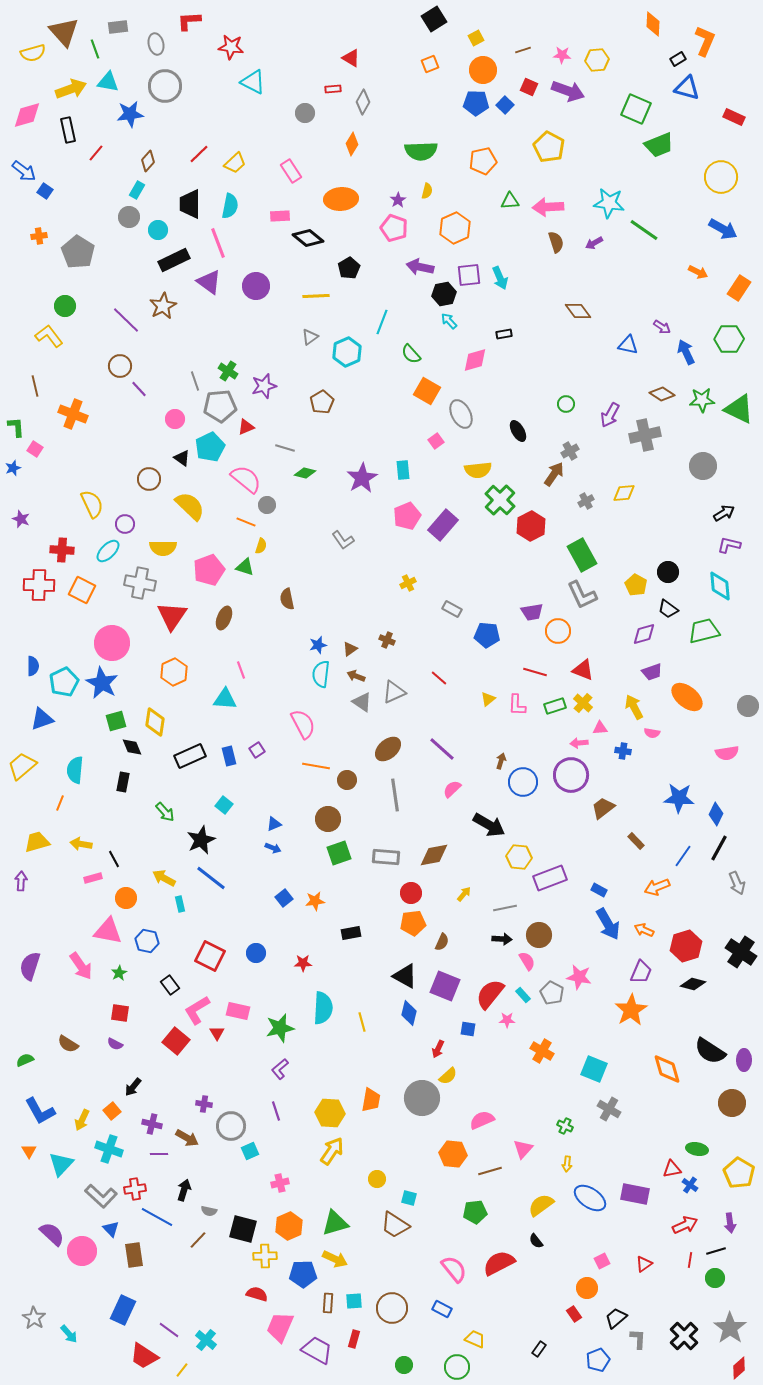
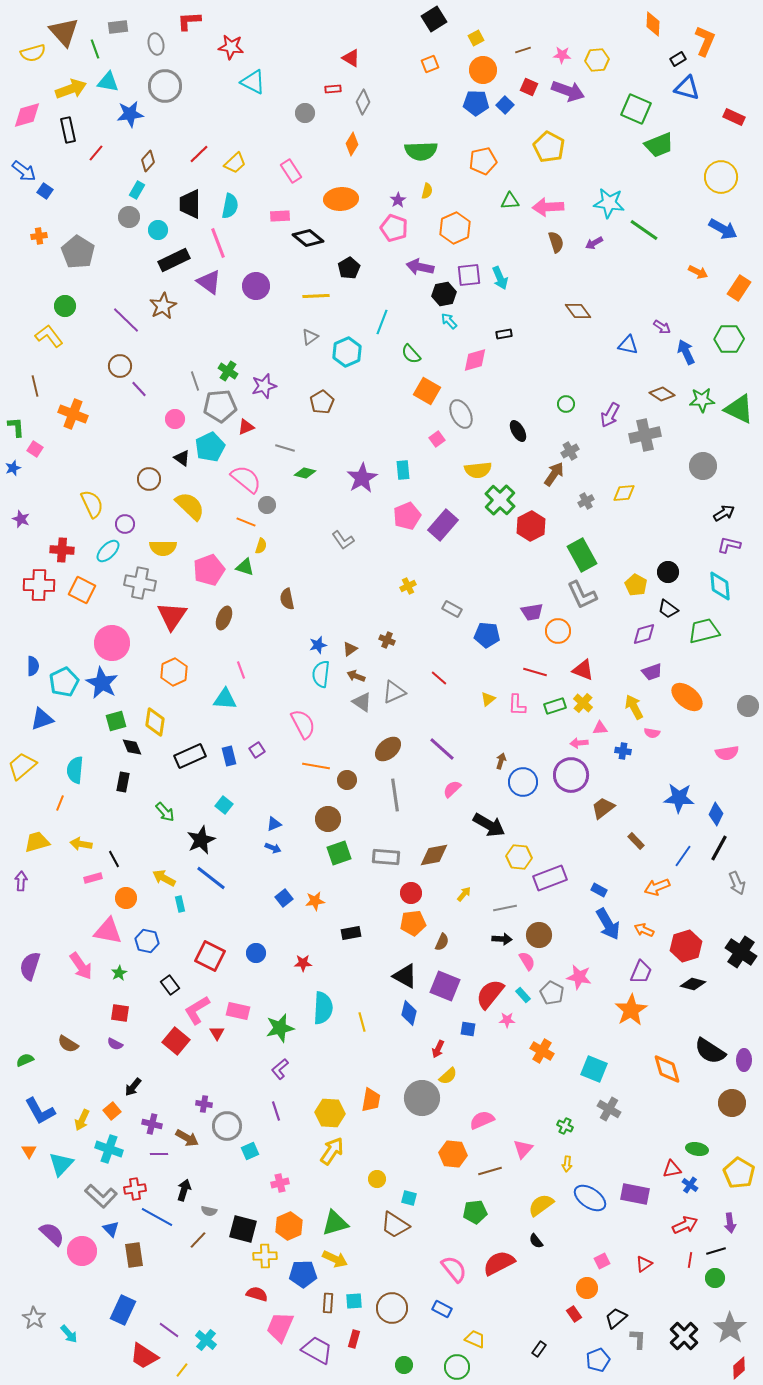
pink square at (436, 441): moved 1 px right, 2 px up
yellow cross at (408, 583): moved 3 px down
gray circle at (231, 1126): moved 4 px left
